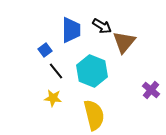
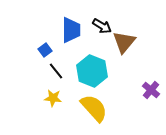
yellow semicircle: moved 7 px up; rotated 28 degrees counterclockwise
